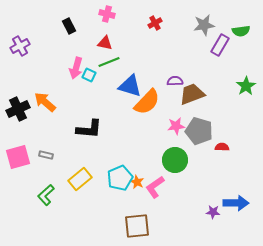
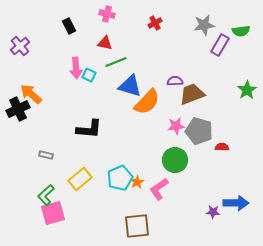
purple cross: rotated 12 degrees counterclockwise
green line: moved 7 px right
pink arrow: rotated 20 degrees counterclockwise
green star: moved 1 px right, 4 px down
orange arrow: moved 14 px left, 8 px up
pink square: moved 35 px right, 56 px down
orange star: rotated 16 degrees clockwise
pink L-shape: moved 4 px right, 2 px down
